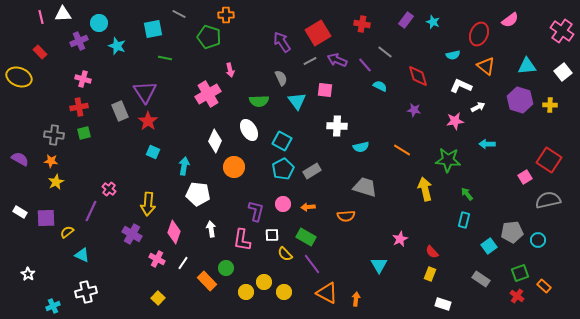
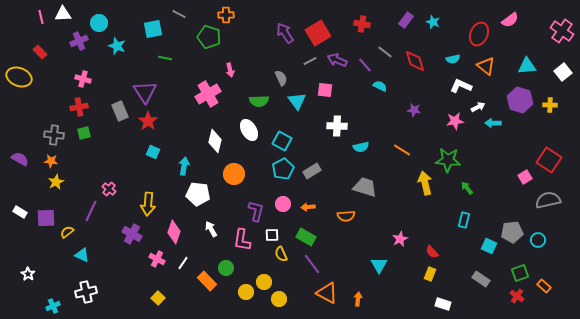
purple arrow at (282, 42): moved 3 px right, 9 px up
cyan semicircle at (453, 55): moved 4 px down
red diamond at (418, 76): moved 3 px left, 15 px up
white diamond at (215, 141): rotated 10 degrees counterclockwise
cyan arrow at (487, 144): moved 6 px right, 21 px up
orange circle at (234, 167): moved 7 px down
yellow arrow at (425, 189): moved 6 px up
green arrow at (467, 194): moved 6 px up
white arrow at (211, 229): rotated 21 degrees counterclockwise
cyan square at (489, 246): rotated 28 degrees counterclockwise
yellow semicircle at (285, 254): moved 4 px left; rotated 21 degrees clockwise
yellow circle at (284, 292): moved 5 px left, 7 px down
orange arrow at (356, 299): moved 2 px right
